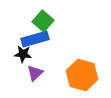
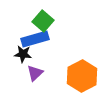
orange hexagon: moved 1 px down; rotated 16 degrees clockwise
